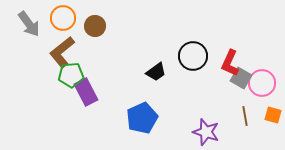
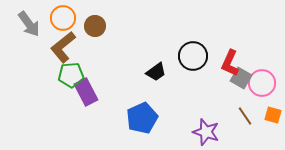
brown L-shape: moved 1 px right, 5 px up
brown line: rotated 24 degrees counterclockwise
